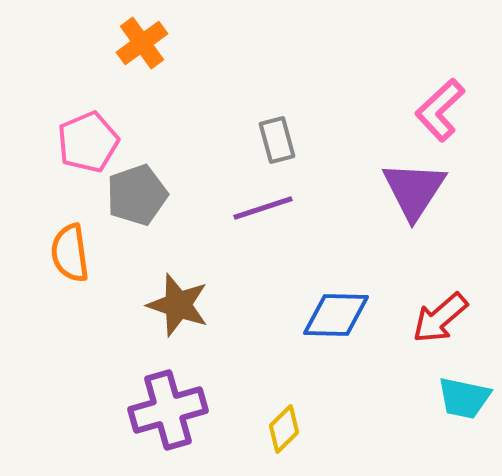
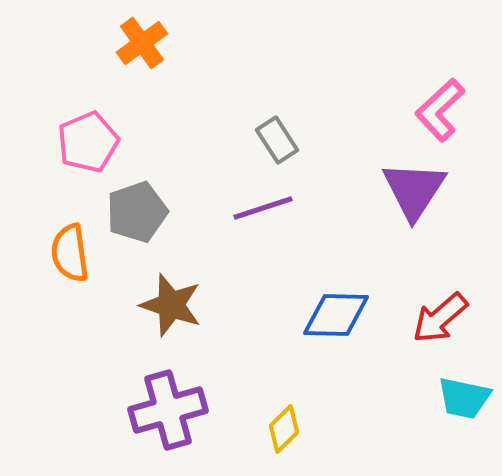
gray rectangle: rotated 18 degrees counterclockwise
gray pentagon: moved 17 px down
brown star: moved 7 px left
